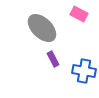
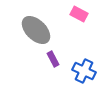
gray ellipse: moved 6 px left, 2 px down
blue cross: rotated 15 degrees clockwise
